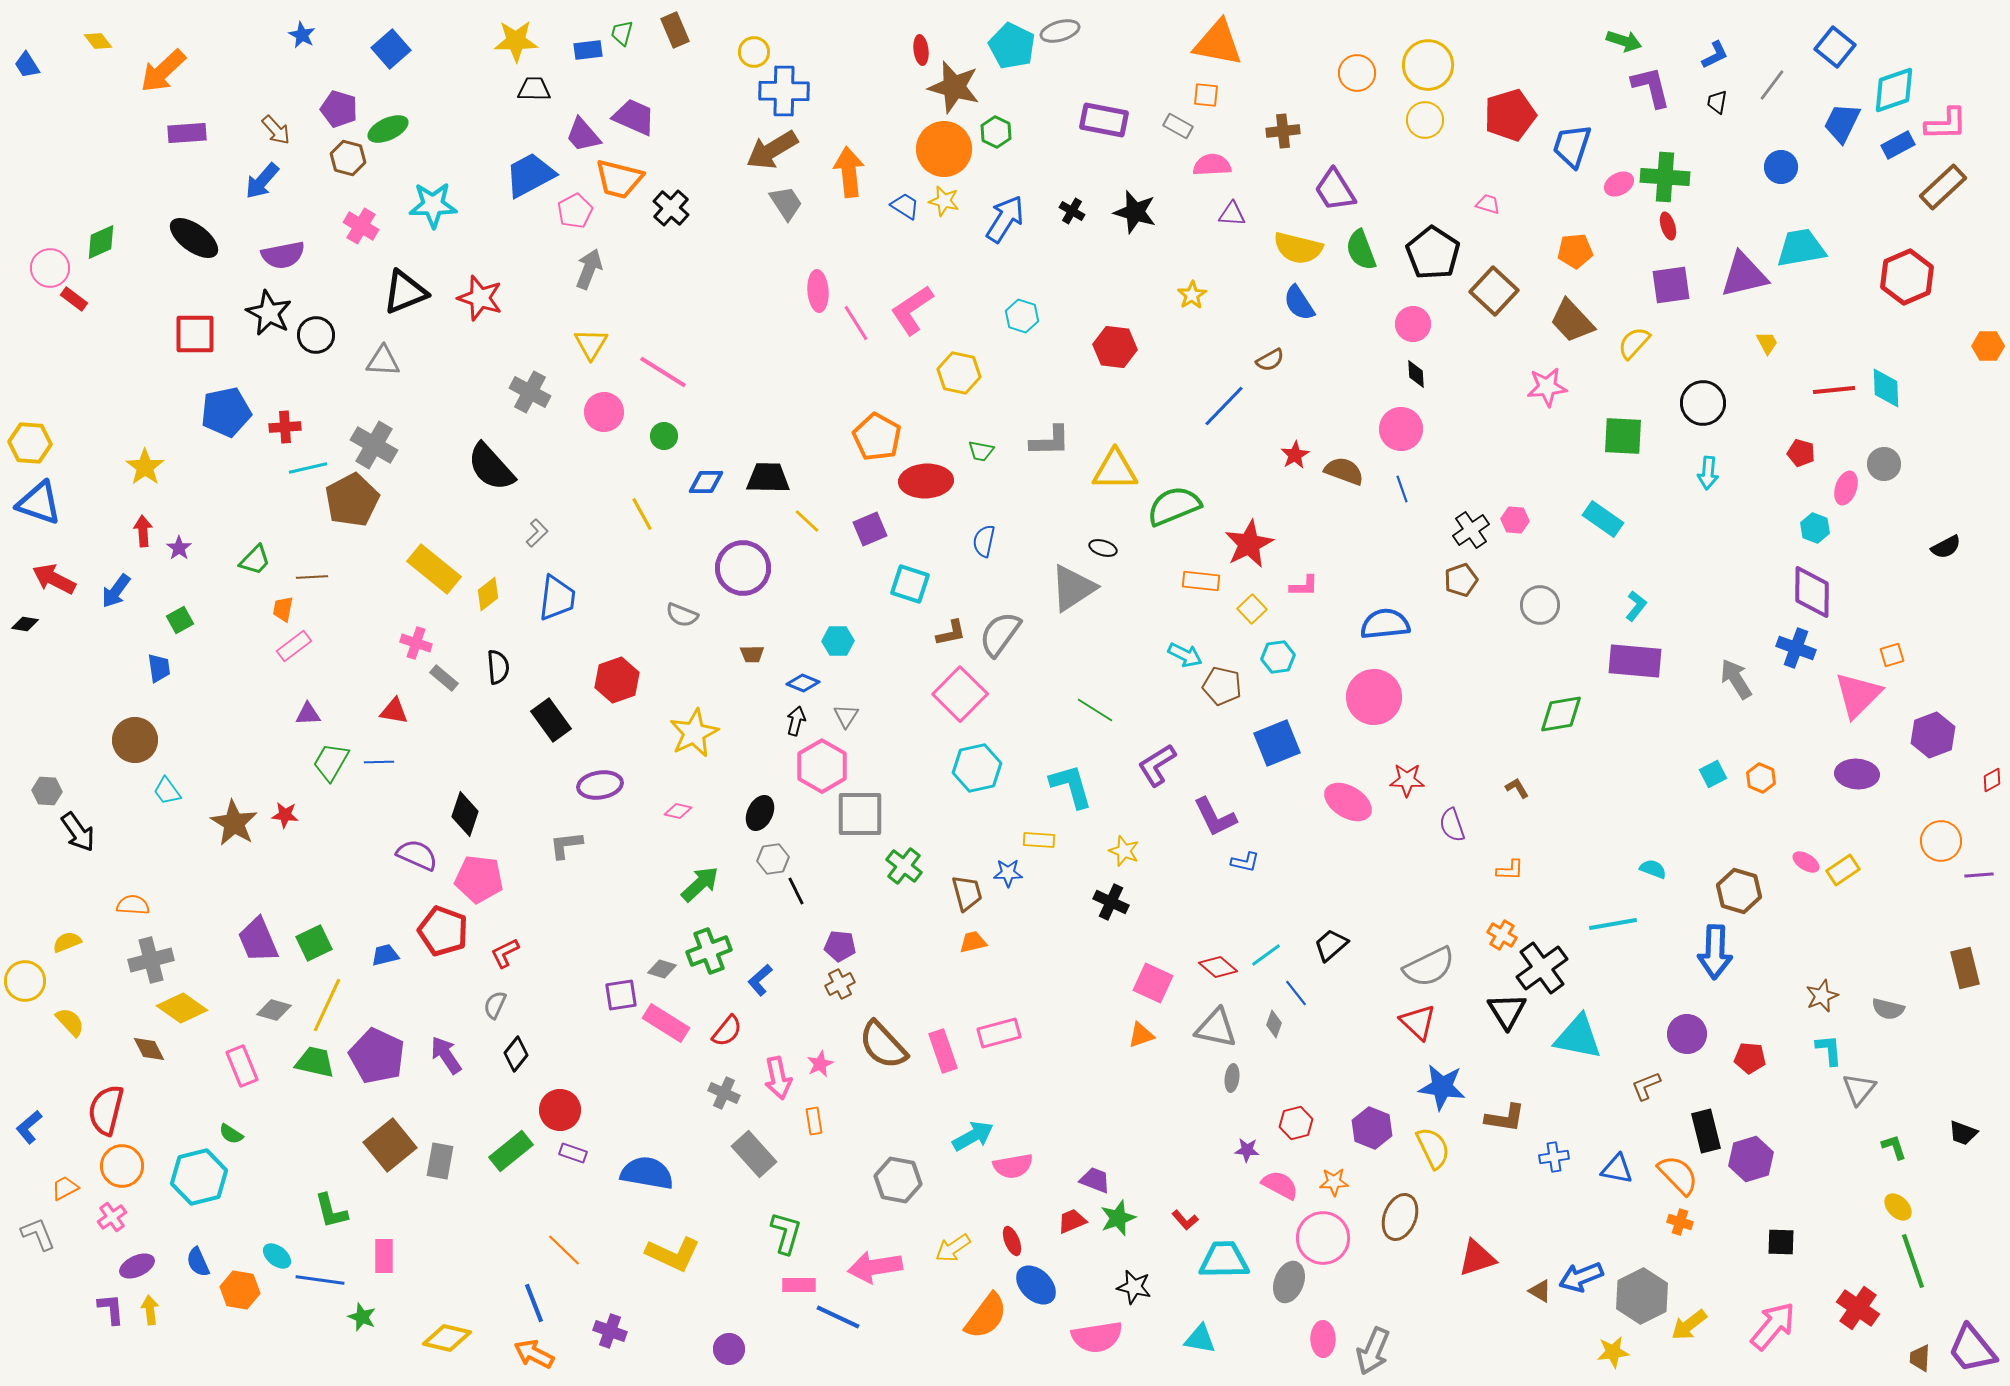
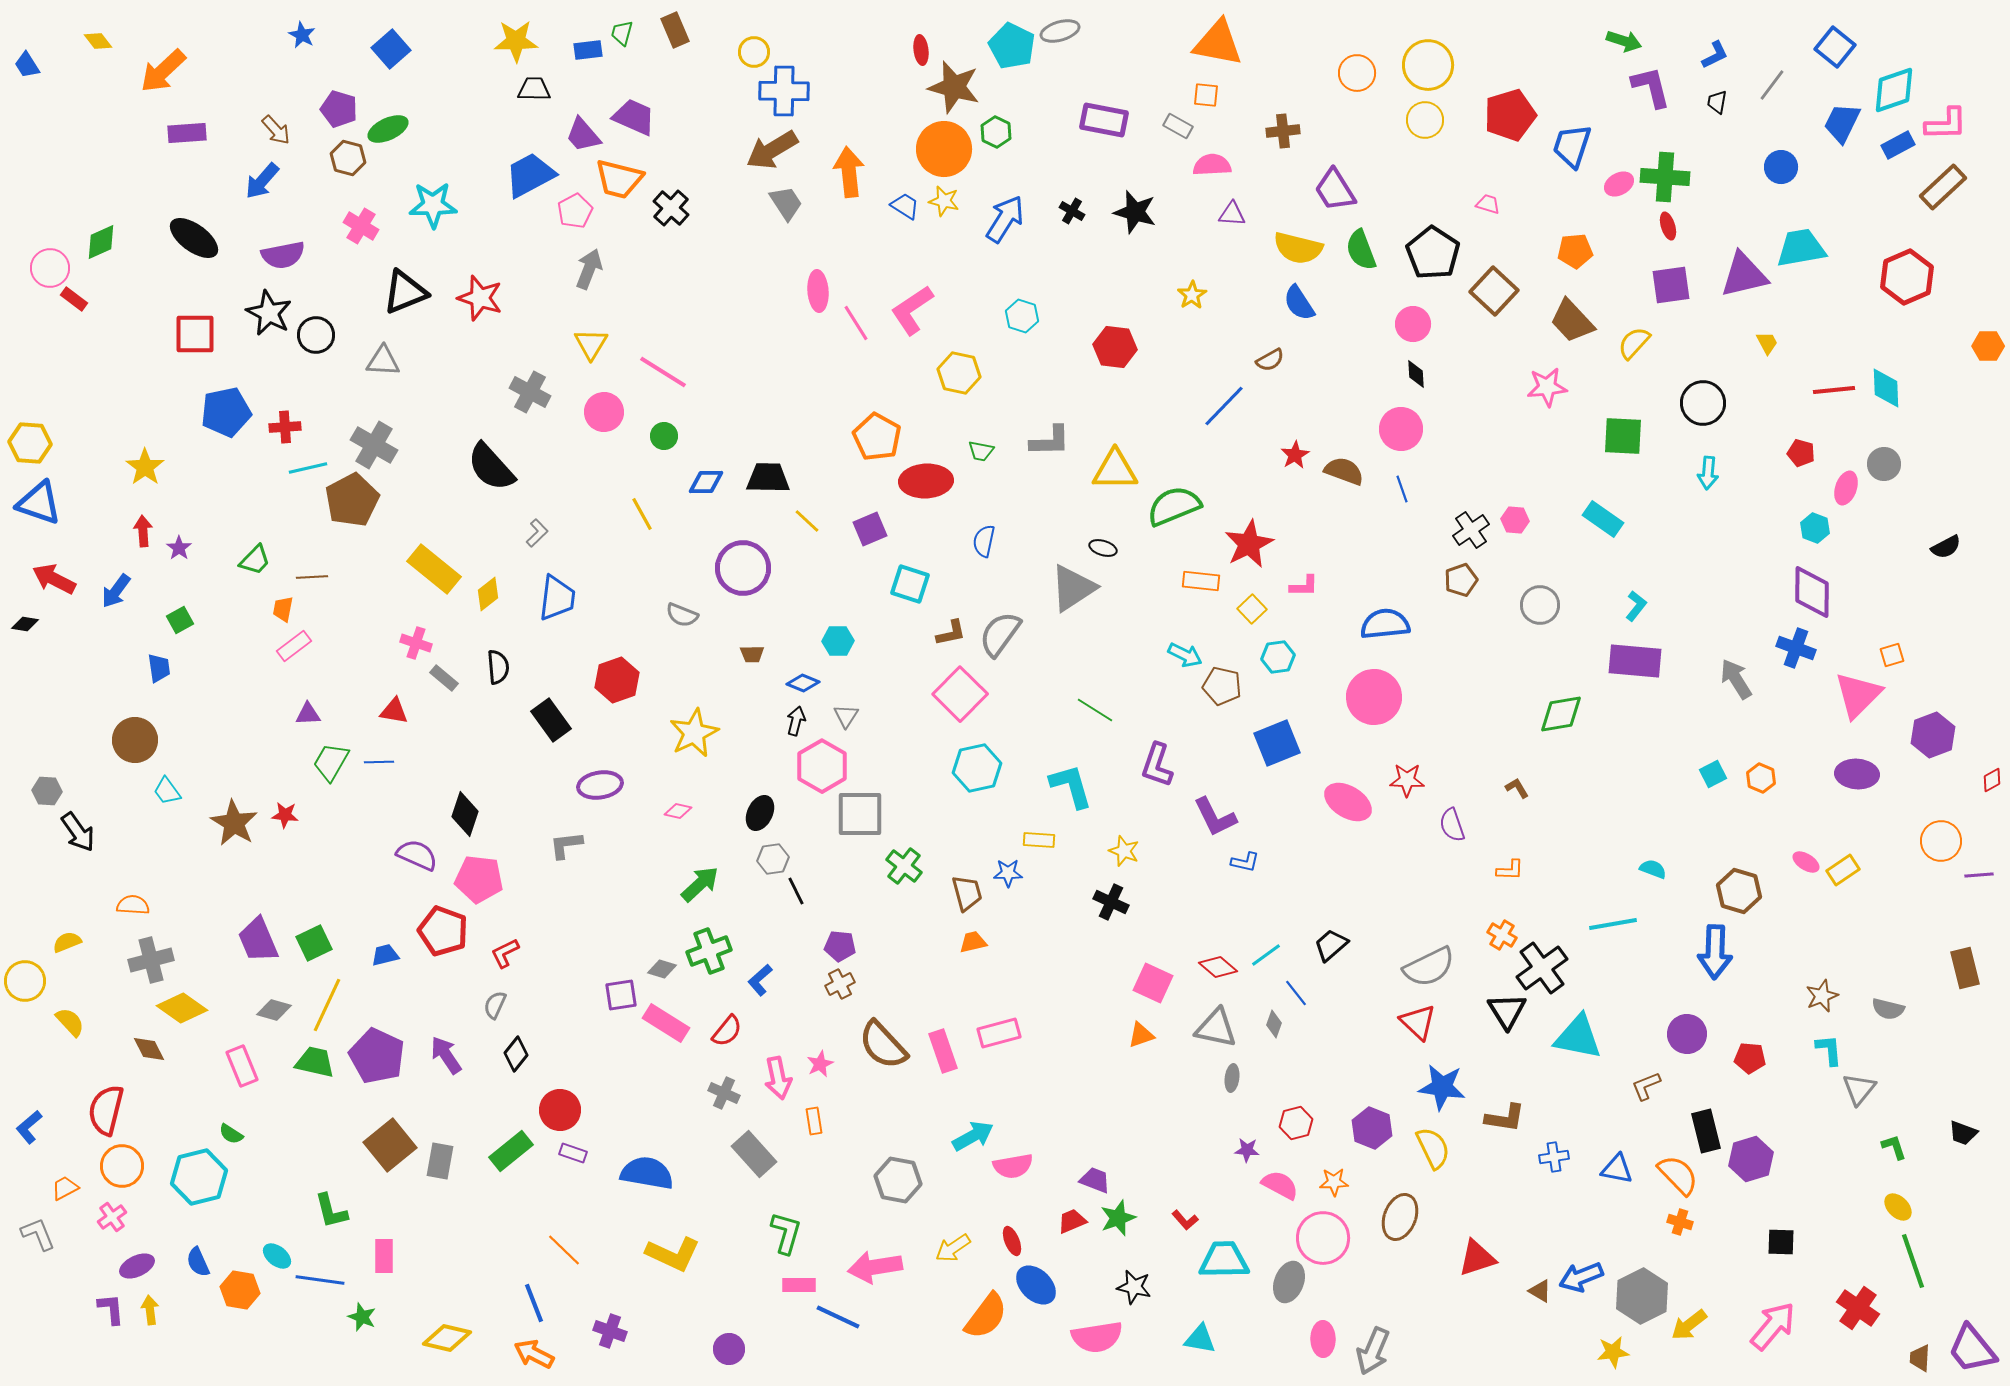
purple L-shape at (1157, 765): rotated 39 degrees counterclockwise
